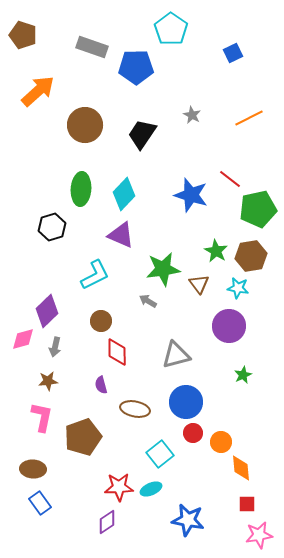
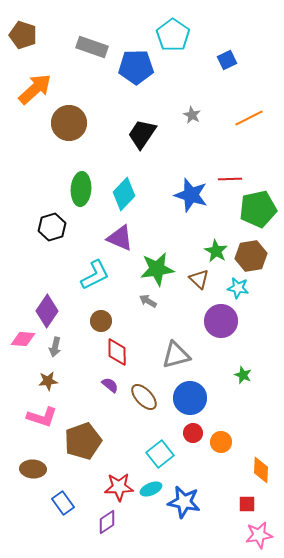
cyan pentagon at (171, 29): moved 2 px right, 6 px down
blue square at (233, 53): moved 6 px left, 7 px down
orange arrow at (38, 91): moved 3 px left, 2 px up
brown circle at (85, 125): moved 16 px left, 2 px up
red line at (230, 179): rotated 40 degrees counterclockwise
purple triangle at (121, 235): moved 1 px left, 3 px down
green star at (163, 269): moved 6 px left
brown triangle at (199, 284): moved 5 px up; rotated 10 degrees counterclockwise
purple diamond at (47, 311): rotated 12 degrees counterclockwise
purple circle at (229, 326): moved 8 px left, 5 px up
pink diamond at (23, 339): rotated 20 degrees clockwise
green star at (243, 375): rotated 24 degrees counterclockwise
purple semicircle at (101, 385): moved 9 px right; rotated 144 degrees clockwise
blue circle at (186, 402): moved 4 px right, 4 px up
brown ellipse at (135, 409): moved 9 px right, 12 px up; rotated 36 degrees clockwise
pink L-shape at (42, 417): rotated 96 degrees clockwise
brown pentagon at (83, 437): moved 4 px down
orange diamond at (241, 468): moved 20 px right, 2 px down; rotated 8 degrees clockwise
blue rectangle at (40, 503): moved 23 px right
blue star at (188, 520): moved 4 px left, 18 px up
